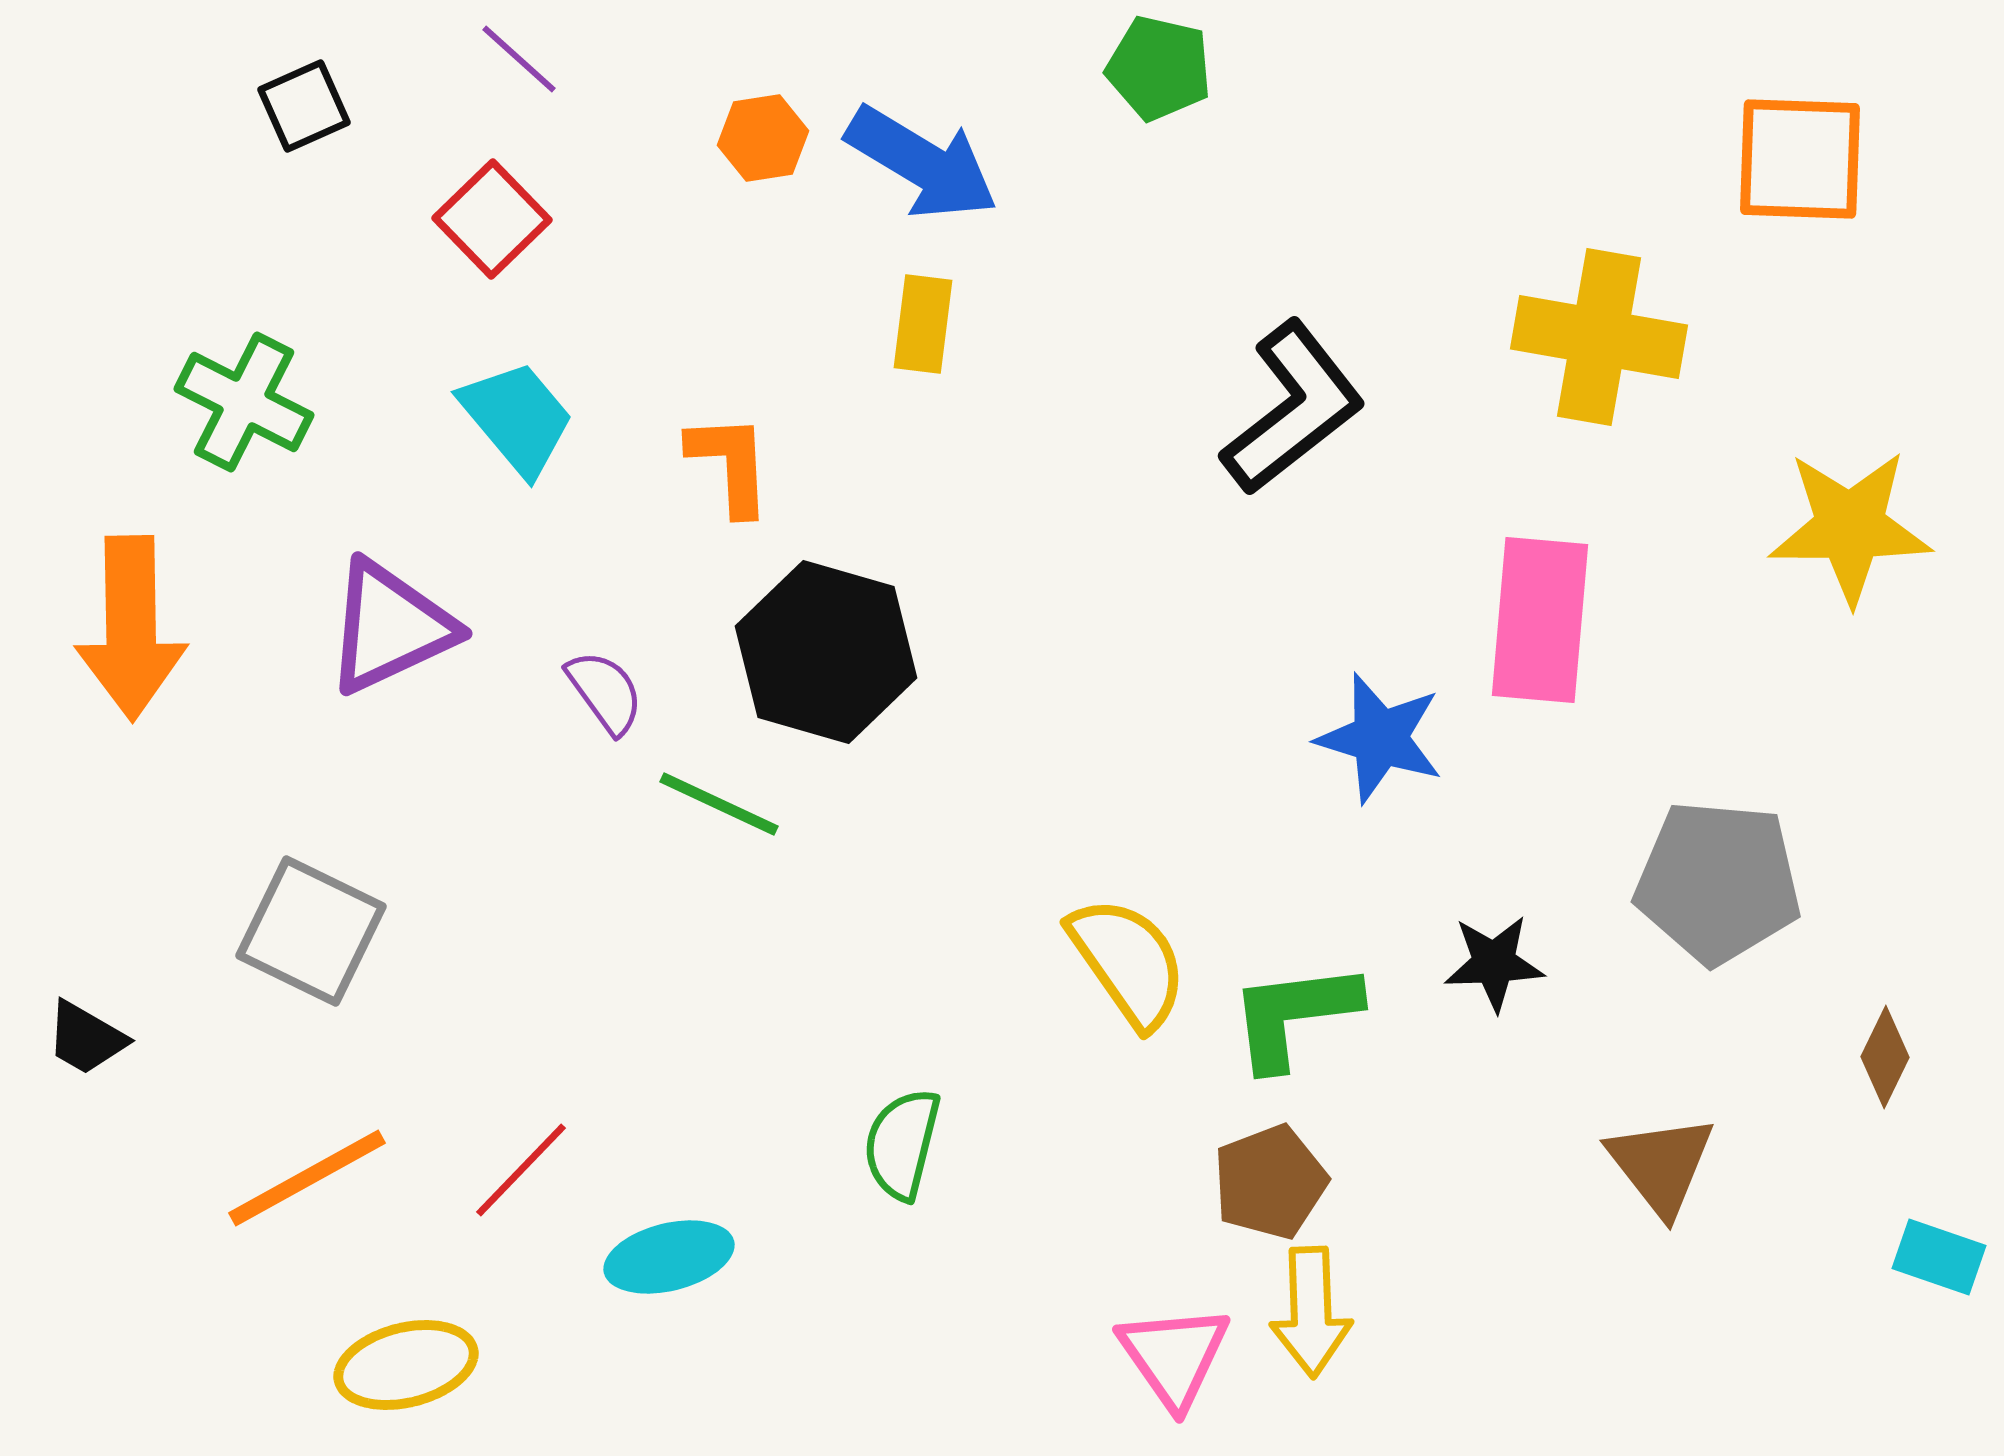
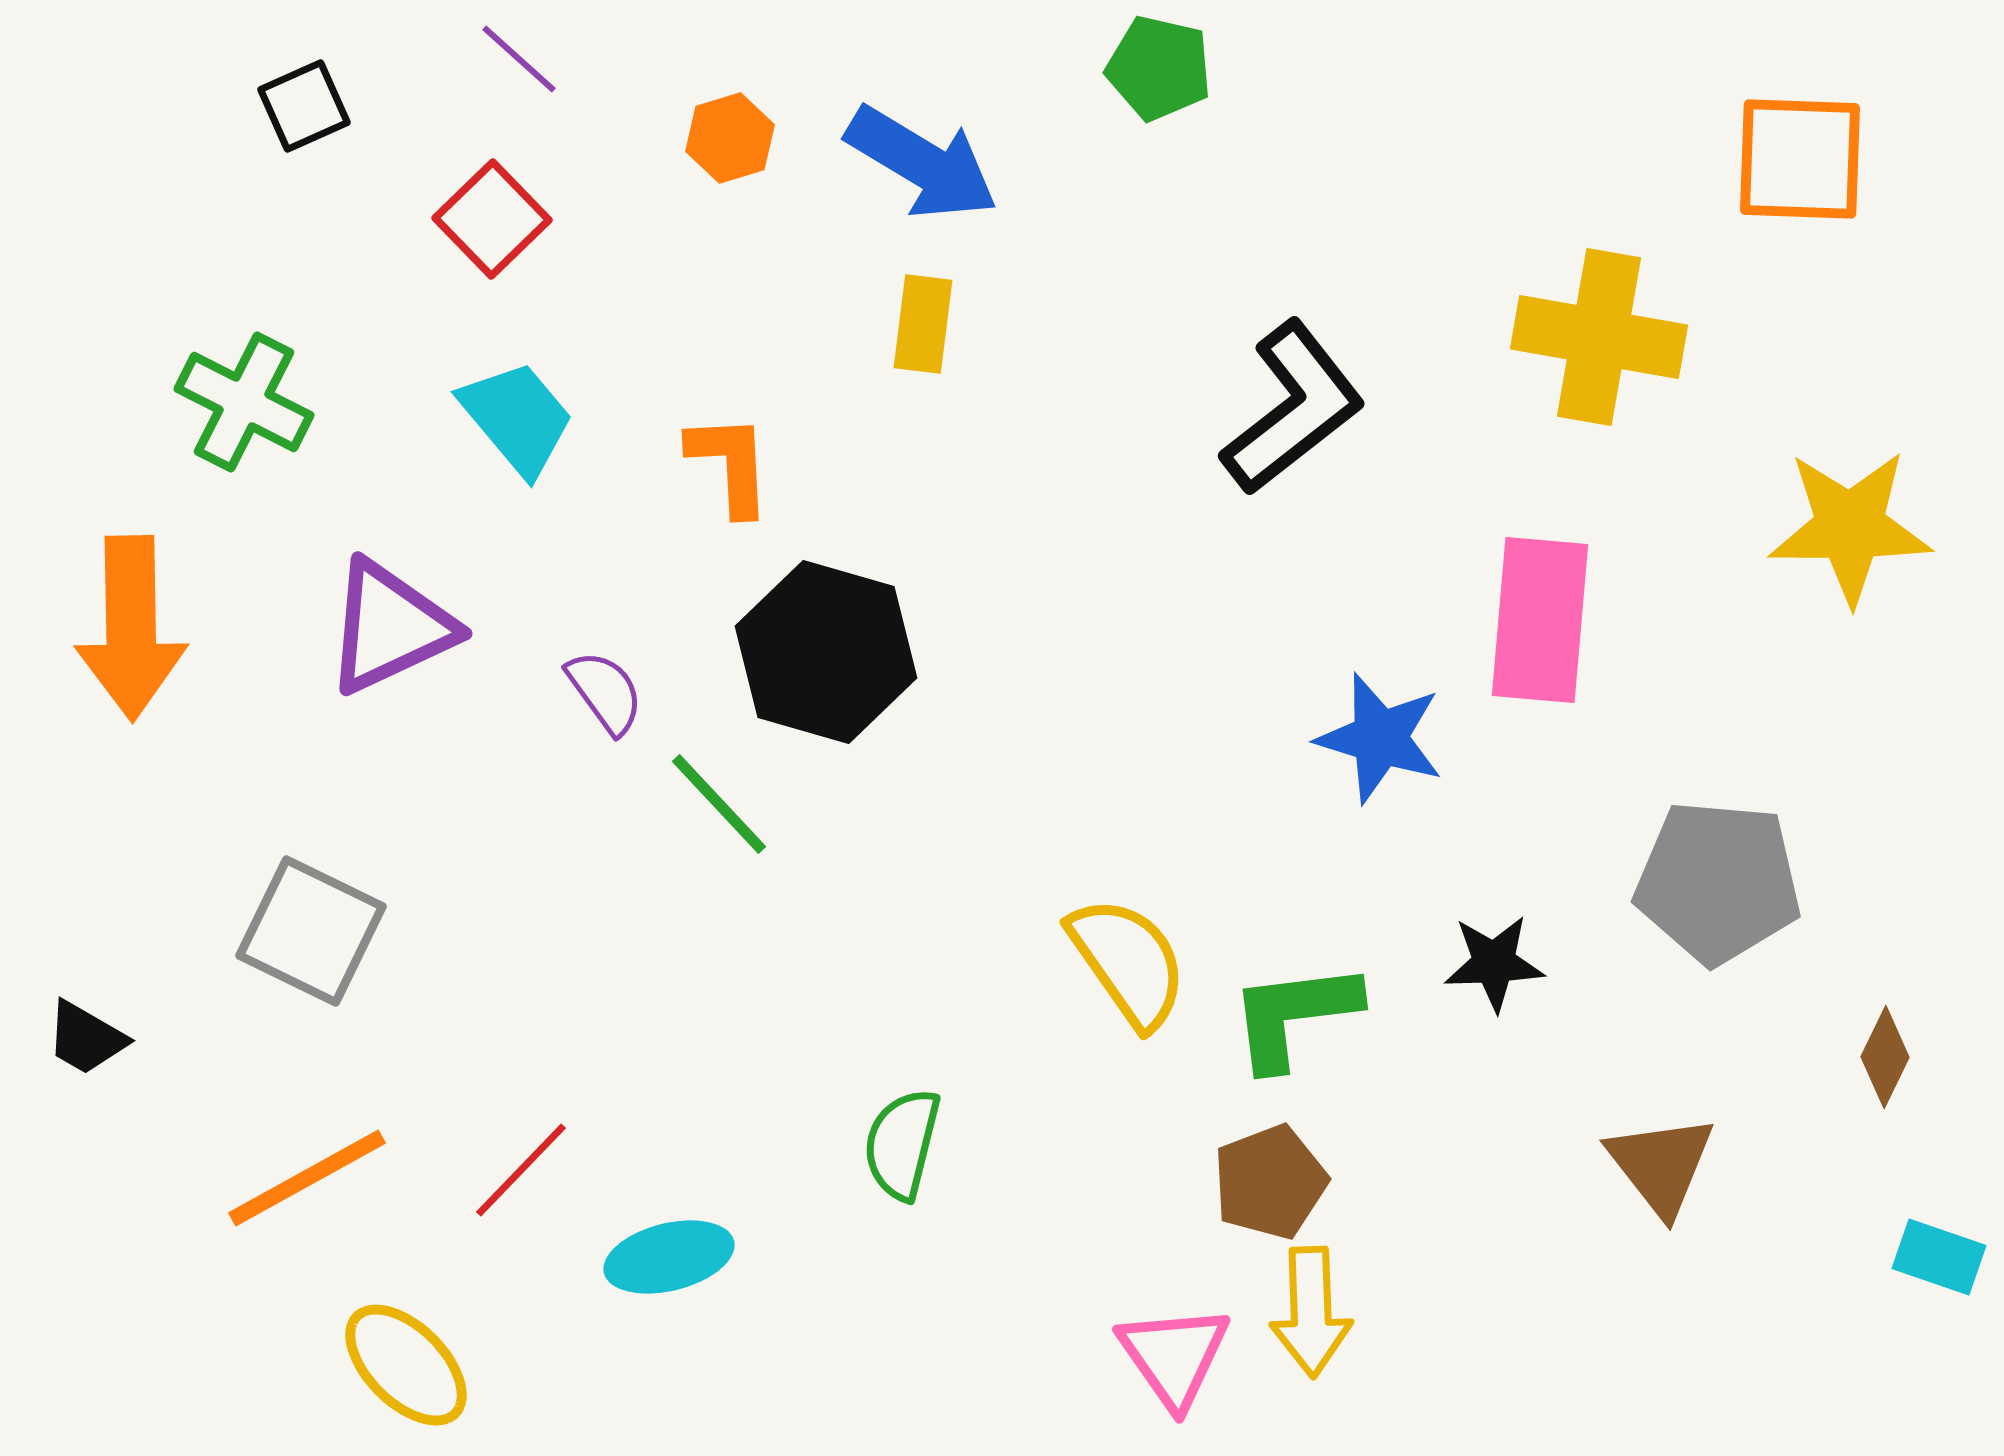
orange hexagon: moved 33 px left; rotated 8 degrees counterclockwise
green line: rotated 22 degrees clockwise
yellow ellipse: rotated 59 degrees clockwise
